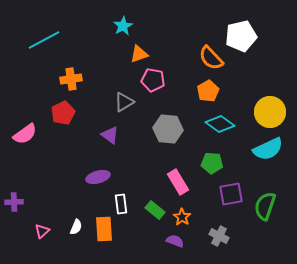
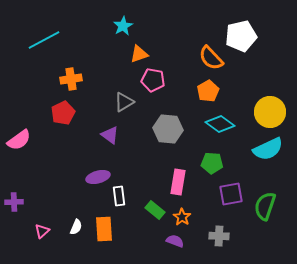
pink semicircle: moved 6 px left, 6 px down
pink rectangle: rotated 40 degrees clockwise
white rectangle: moved 2 px left, 8 px up
gray cross: rotated 24 degrees counterclockwise
